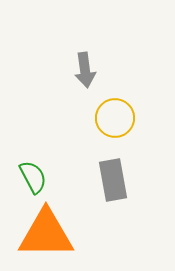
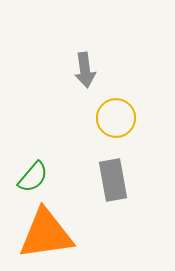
yellow circle: moved 1 px right
green semicircle: rotated 68 degrees clockwise
orange triangle: rotated 8 degrees counterclockwise
